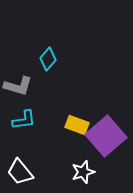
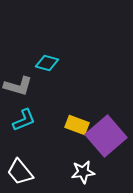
cyan diamond: moved 1 px left, 4 px down; rotated 65 degrees clockwise
cyan L-shape: rotated 15 degrees counterclockwise
white star: rotated 10 degrees clockwise
